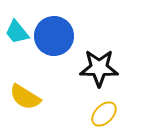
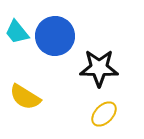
blue circle: moved 1 px right
